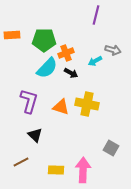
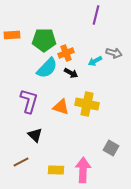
gray arrow: moved 1 px right, 3 px down
